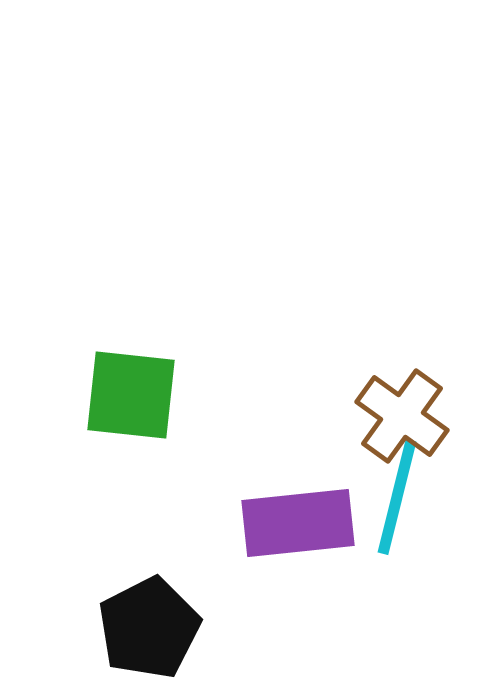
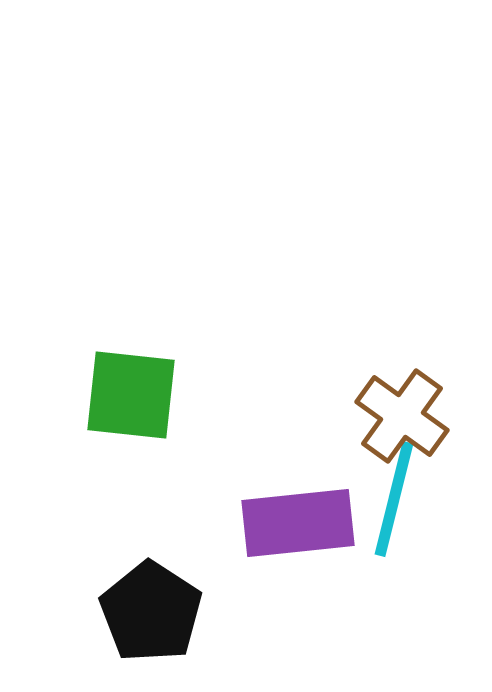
cyan line: moved 3 px left, 2 px down
black pentagon: moved 2 px right, 16 px up; rotated 12 degrees counterclockwise
